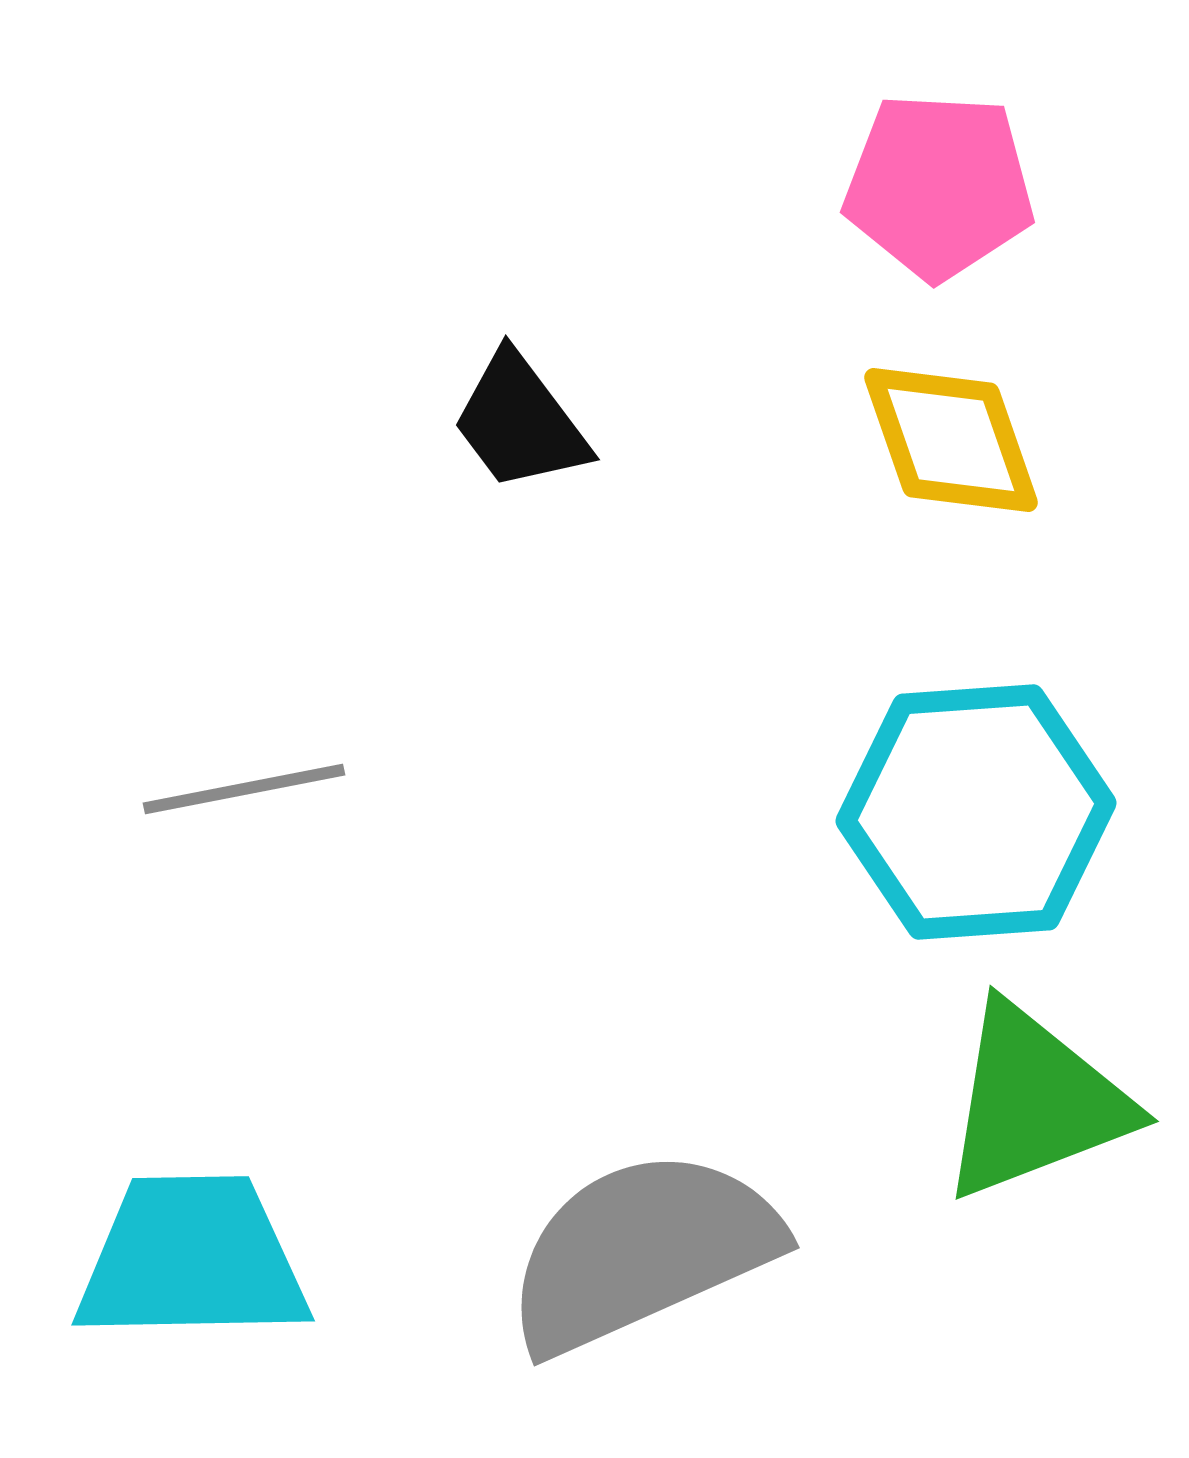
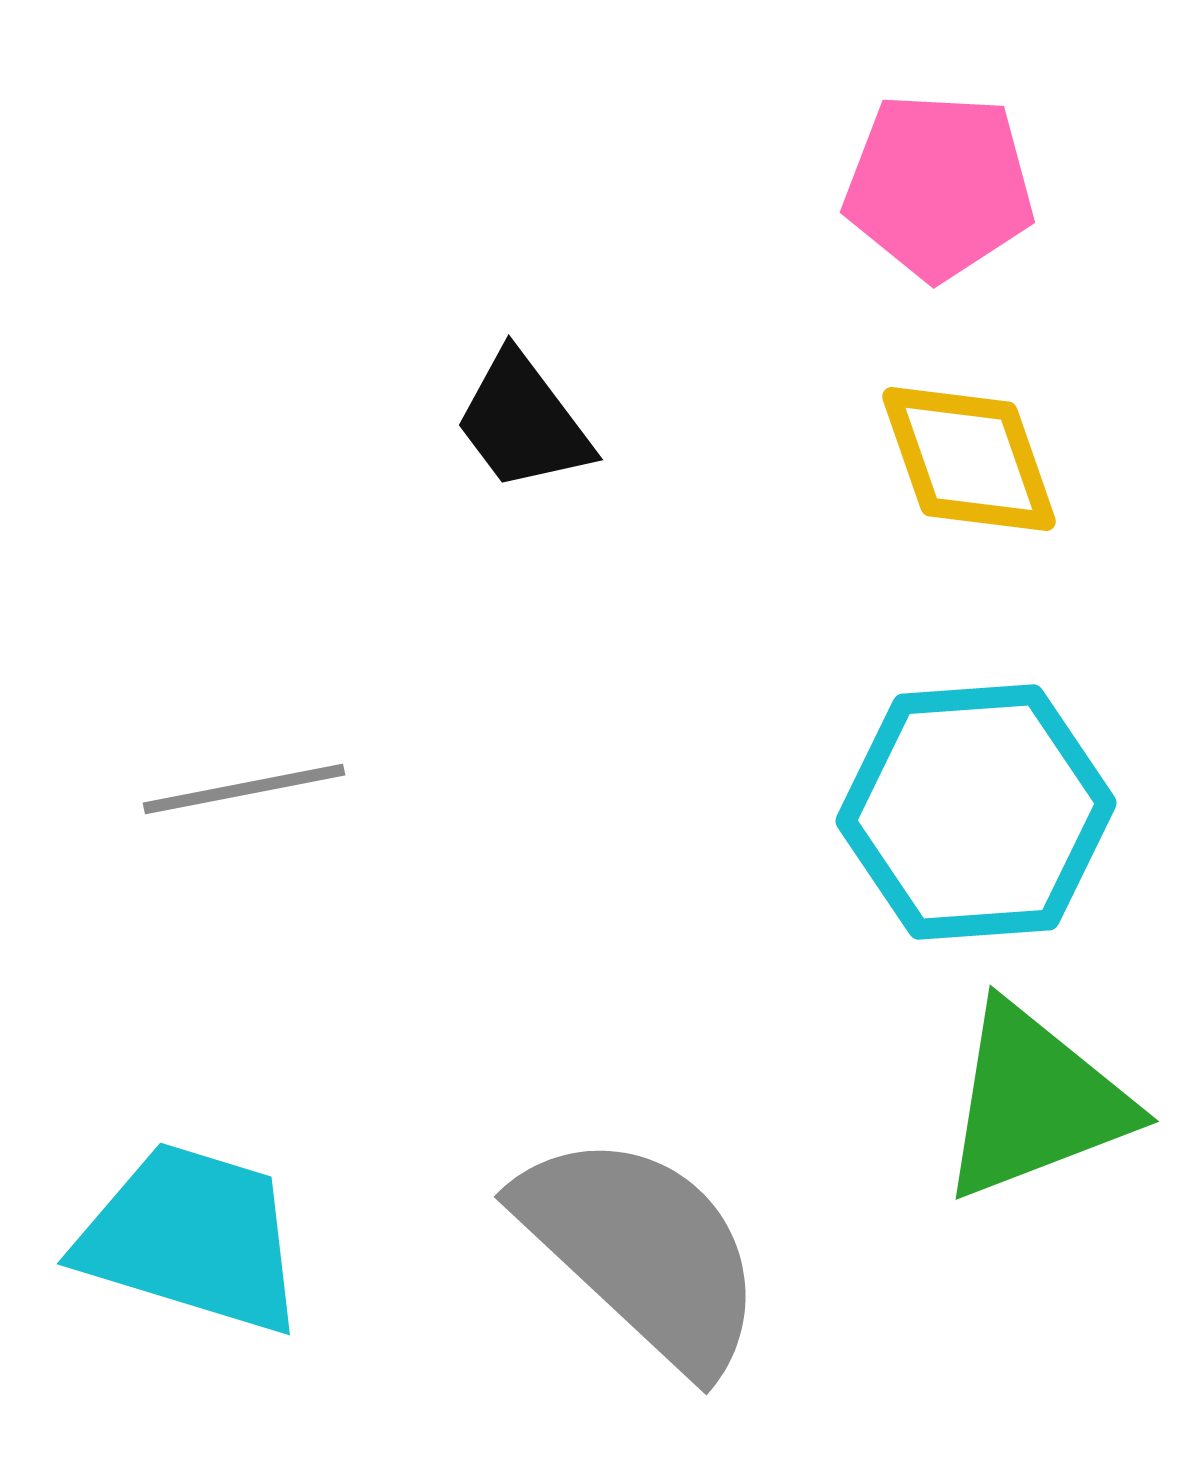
black trapezoid: moved 3 px right
yellow diamond: moved 18 px right, 19 px down
gray semicircle: rotated 67 degrees clockwise
cyan trapezoid: moved 21 px up; rotated 18 degrees clockwise
